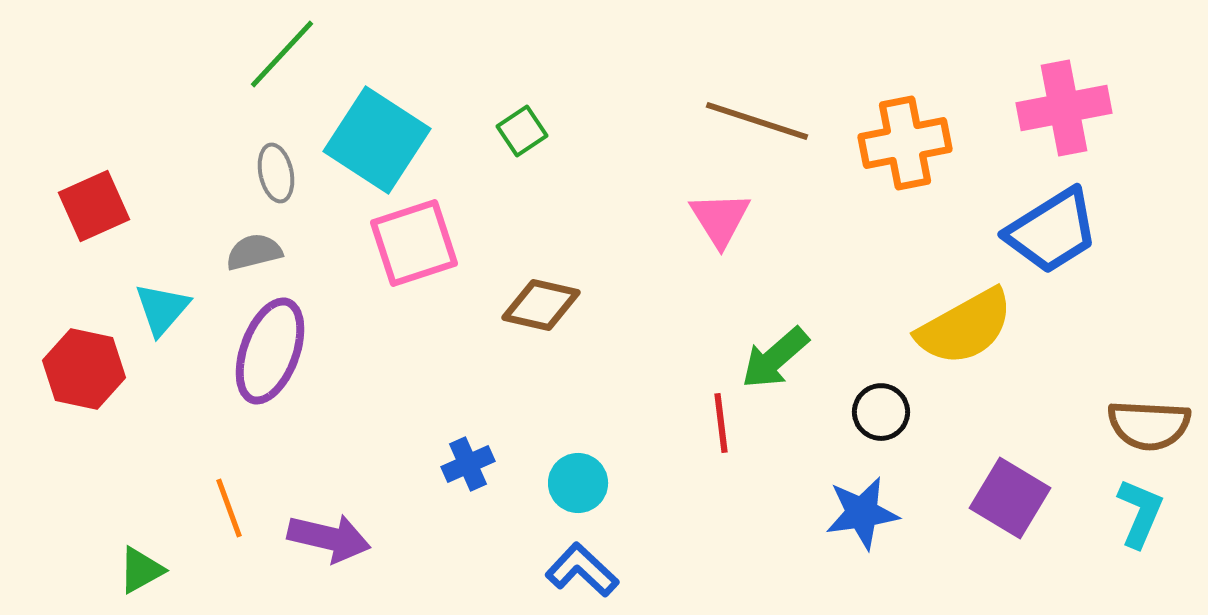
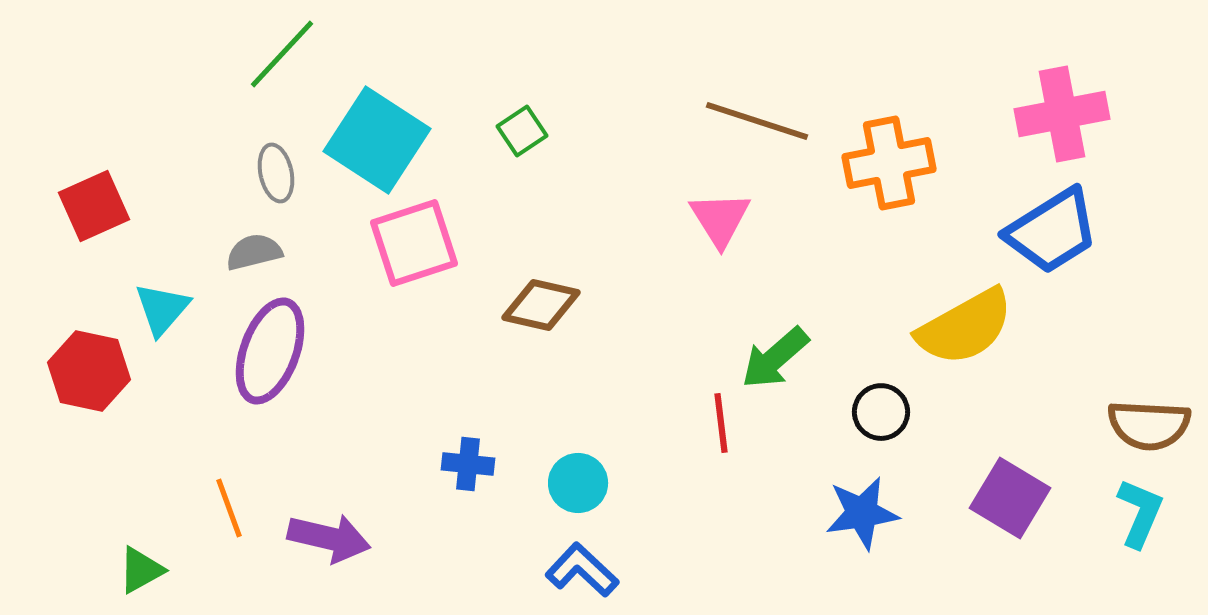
pink cross: moved 2 px left, 6 px down
orange cross: moved 16 px left, 20 px down
red hexagon: moved 5 px right, 2 px down
blue cross: rotated 30 degrees clockwise
